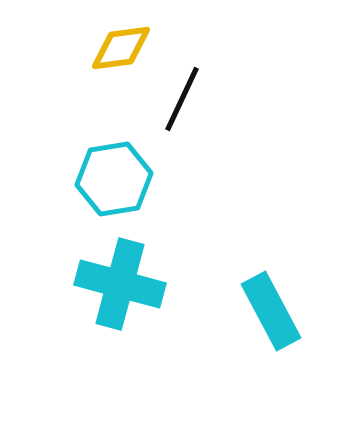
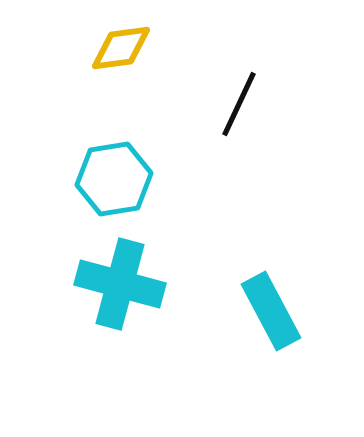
black line: moved 57 px right, 5 px down
